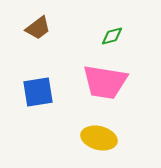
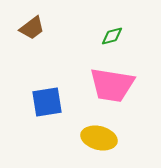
brown trapezoid: moved 6 px left
pink trapezoid: moved 7 px right, 3 px down
blue square: moved 9 px right, 10 px down
